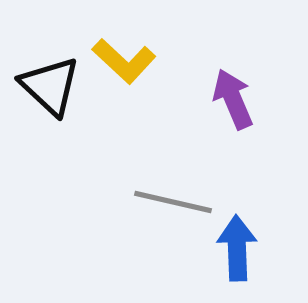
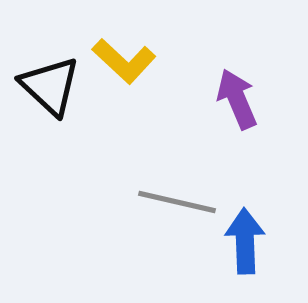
purple arrow: moved 4 px right
gray line: moved 4 px right
blue arrow: moved 8 px right, 7 px up
